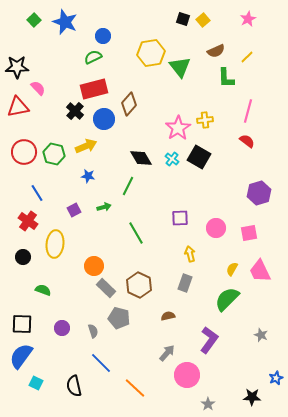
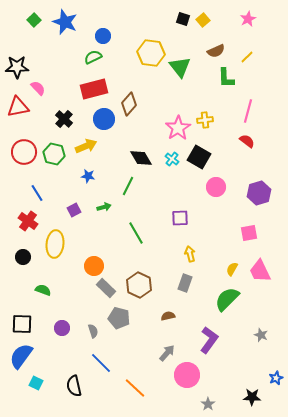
yellow hexagon at (151, 53): rotated 16 degrees clockwise
black cross at (75, 111): moved 11 px left, 8 px down
pink circle at (216, 228): moved 41 px up
